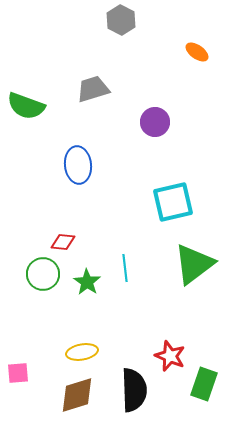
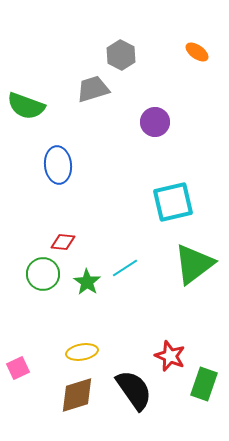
gray hexagon: moved 35 px down
blue ellipse: moved 20 px left
cyan line: rotated 64 degrees clockwise
pink square: moved 5 px up; rotated 20 degrees counterclockwise
black semicircle: rotated 33 degrees counterclockwise
